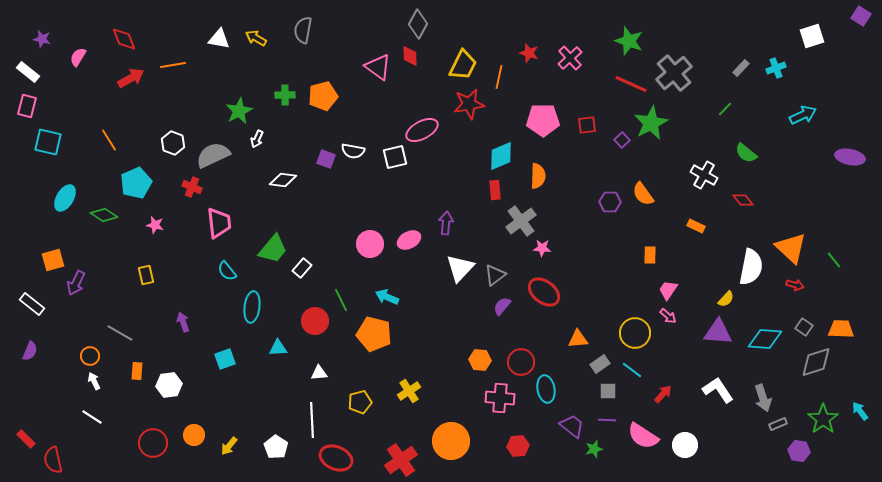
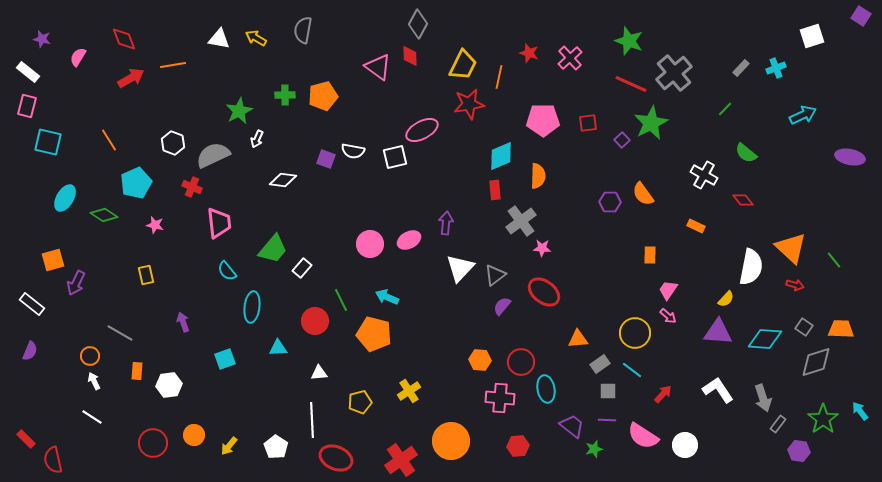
red square at (587, 125): moved 1 px right, 2 px up
gray rectangle at (778, 424): rotated 30 degrees counterclockwise
